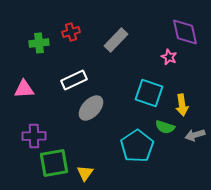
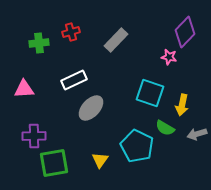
purple diamond: rotated 56 degrees clockwise
pink star: rotated 14 degrees counterclockwise
cyan square: moved 1 px right
yellow arrow: rotated 20 degrees clockwise
green semicircle: moved 1 px down; rotated 12 degrees clockwise
gray arrow: moved 2 px right, 1 px up
cyan pentagon: rotated 12 degrees counterclockwise
yellow triangle: moved 15 px right, 13 px up
